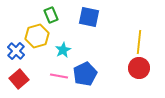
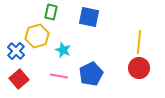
green rectangle: moved 3 px up; rotated 35 degrees clockwise
cyan star: rotated 21 degrees counterclockwise
blue pentagon: moved 6 px right
